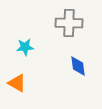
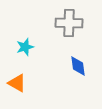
cyan star: rotated 12 degrees counterclockwise
